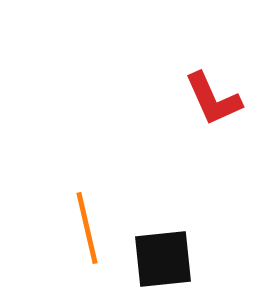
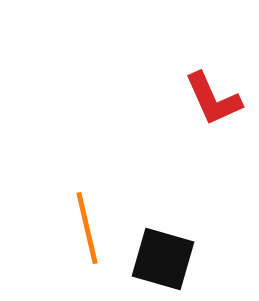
black square: rotated 22 degrees clockwise
